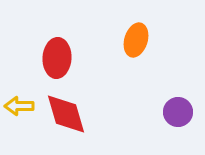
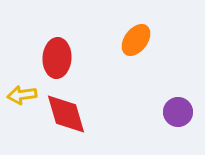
orange ellipse: rotated 20 degrees clockwise
yellow arrow: moved 3 px right, 11 px up; rotated 8 degrees counterclockwise
